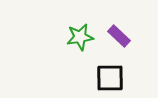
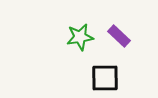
black square: moved 5 px left
